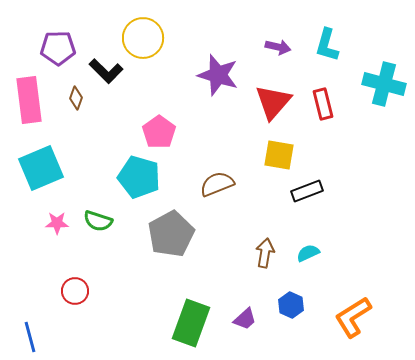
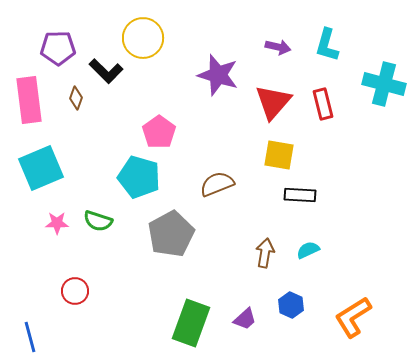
black rectangle: moved 7 px left, 4 px down; rotated 24 degrees clockwise
cyan semicircle: moved 3 px up
